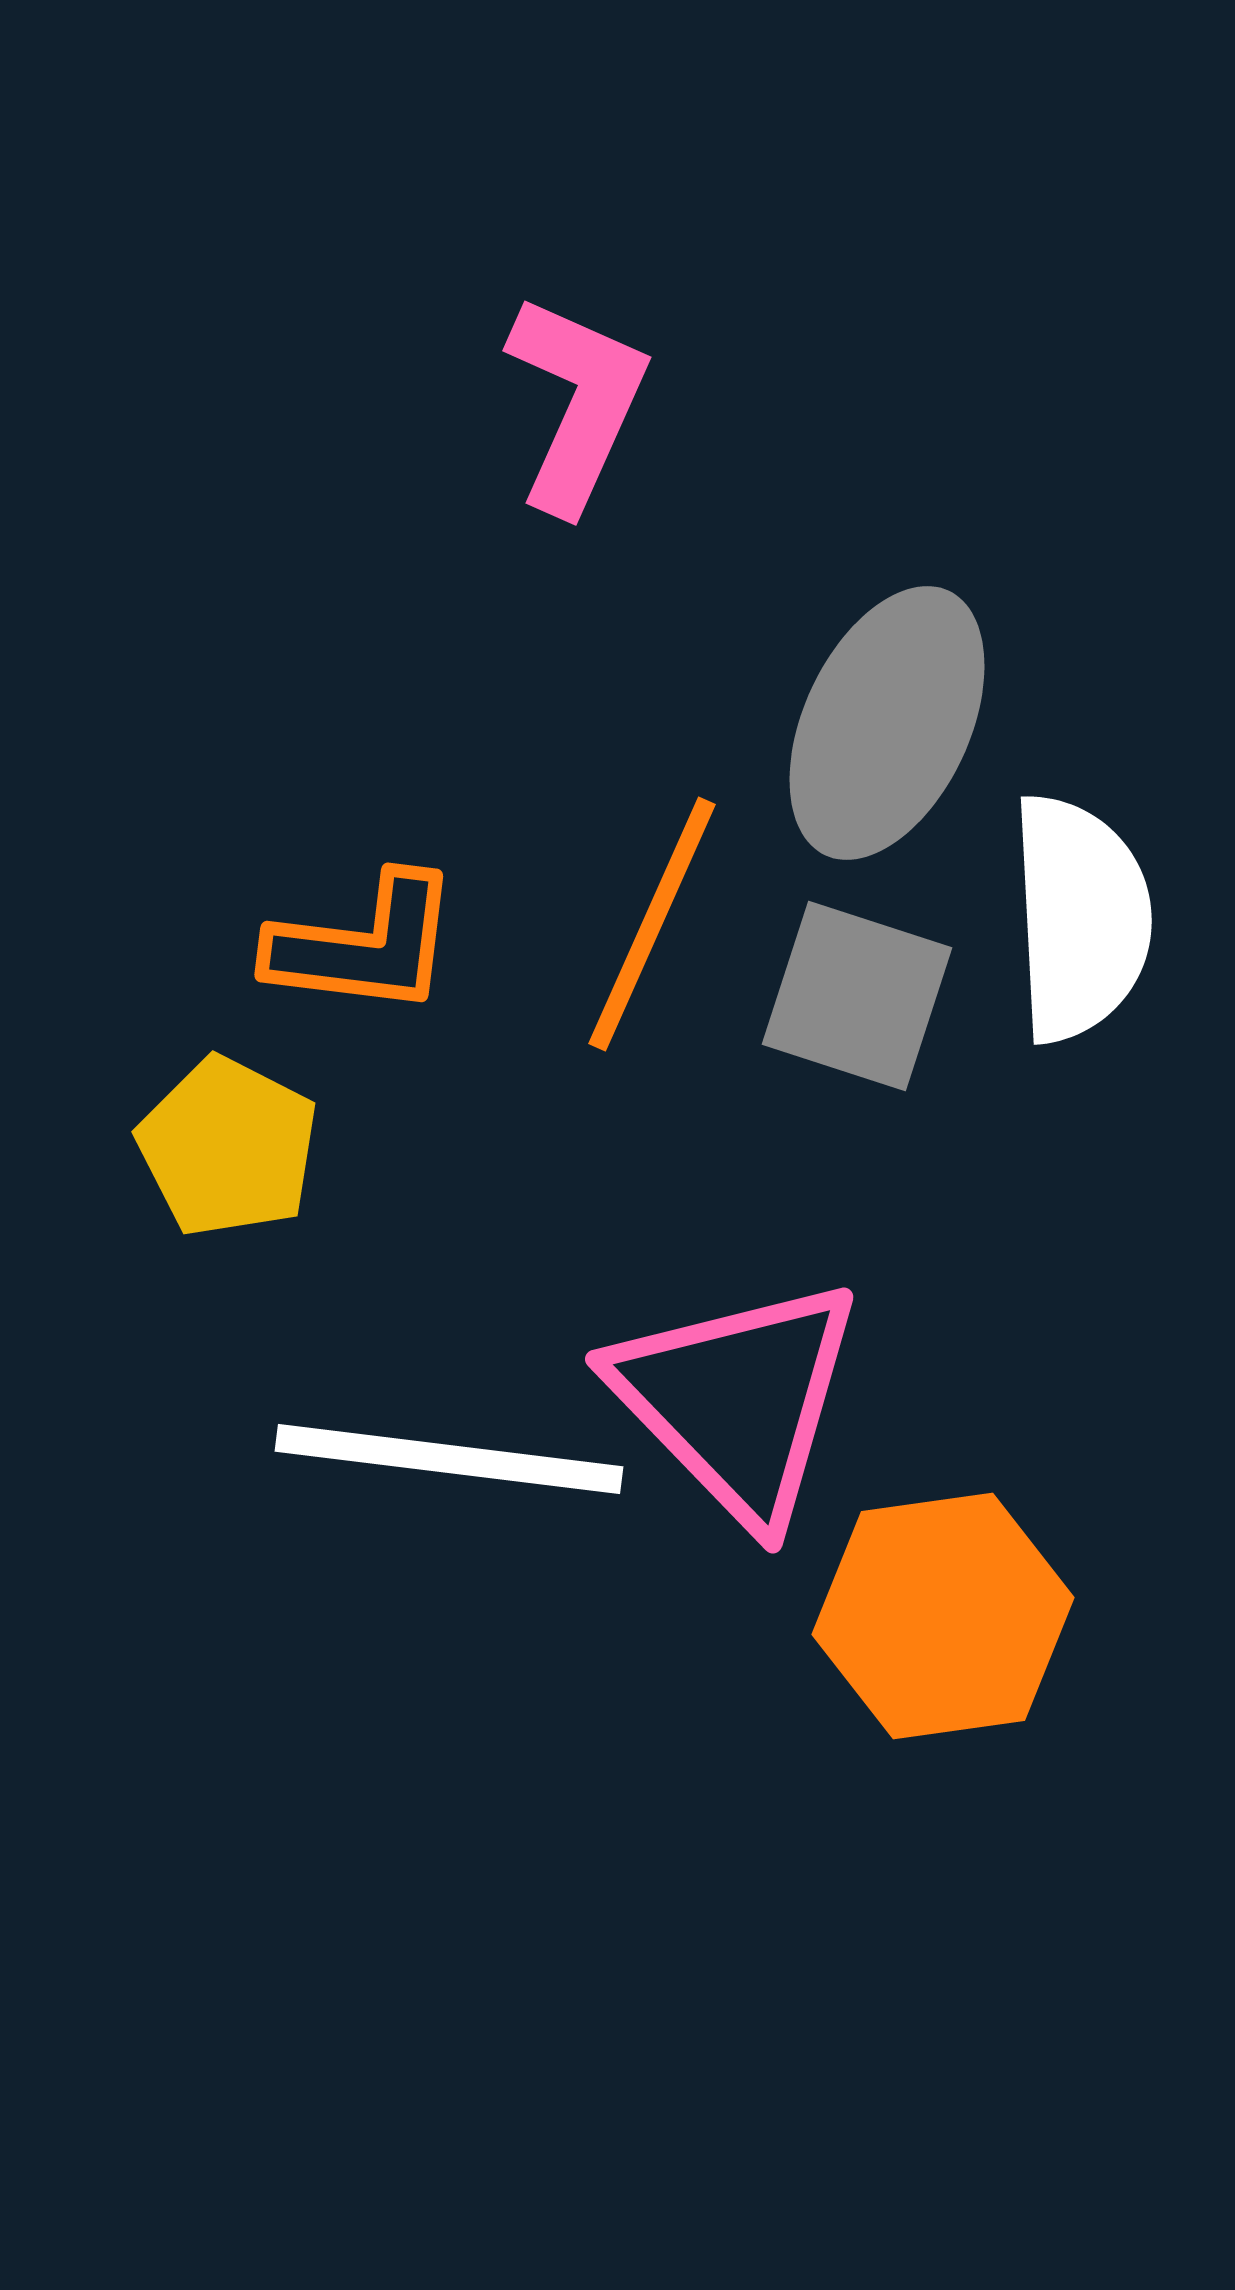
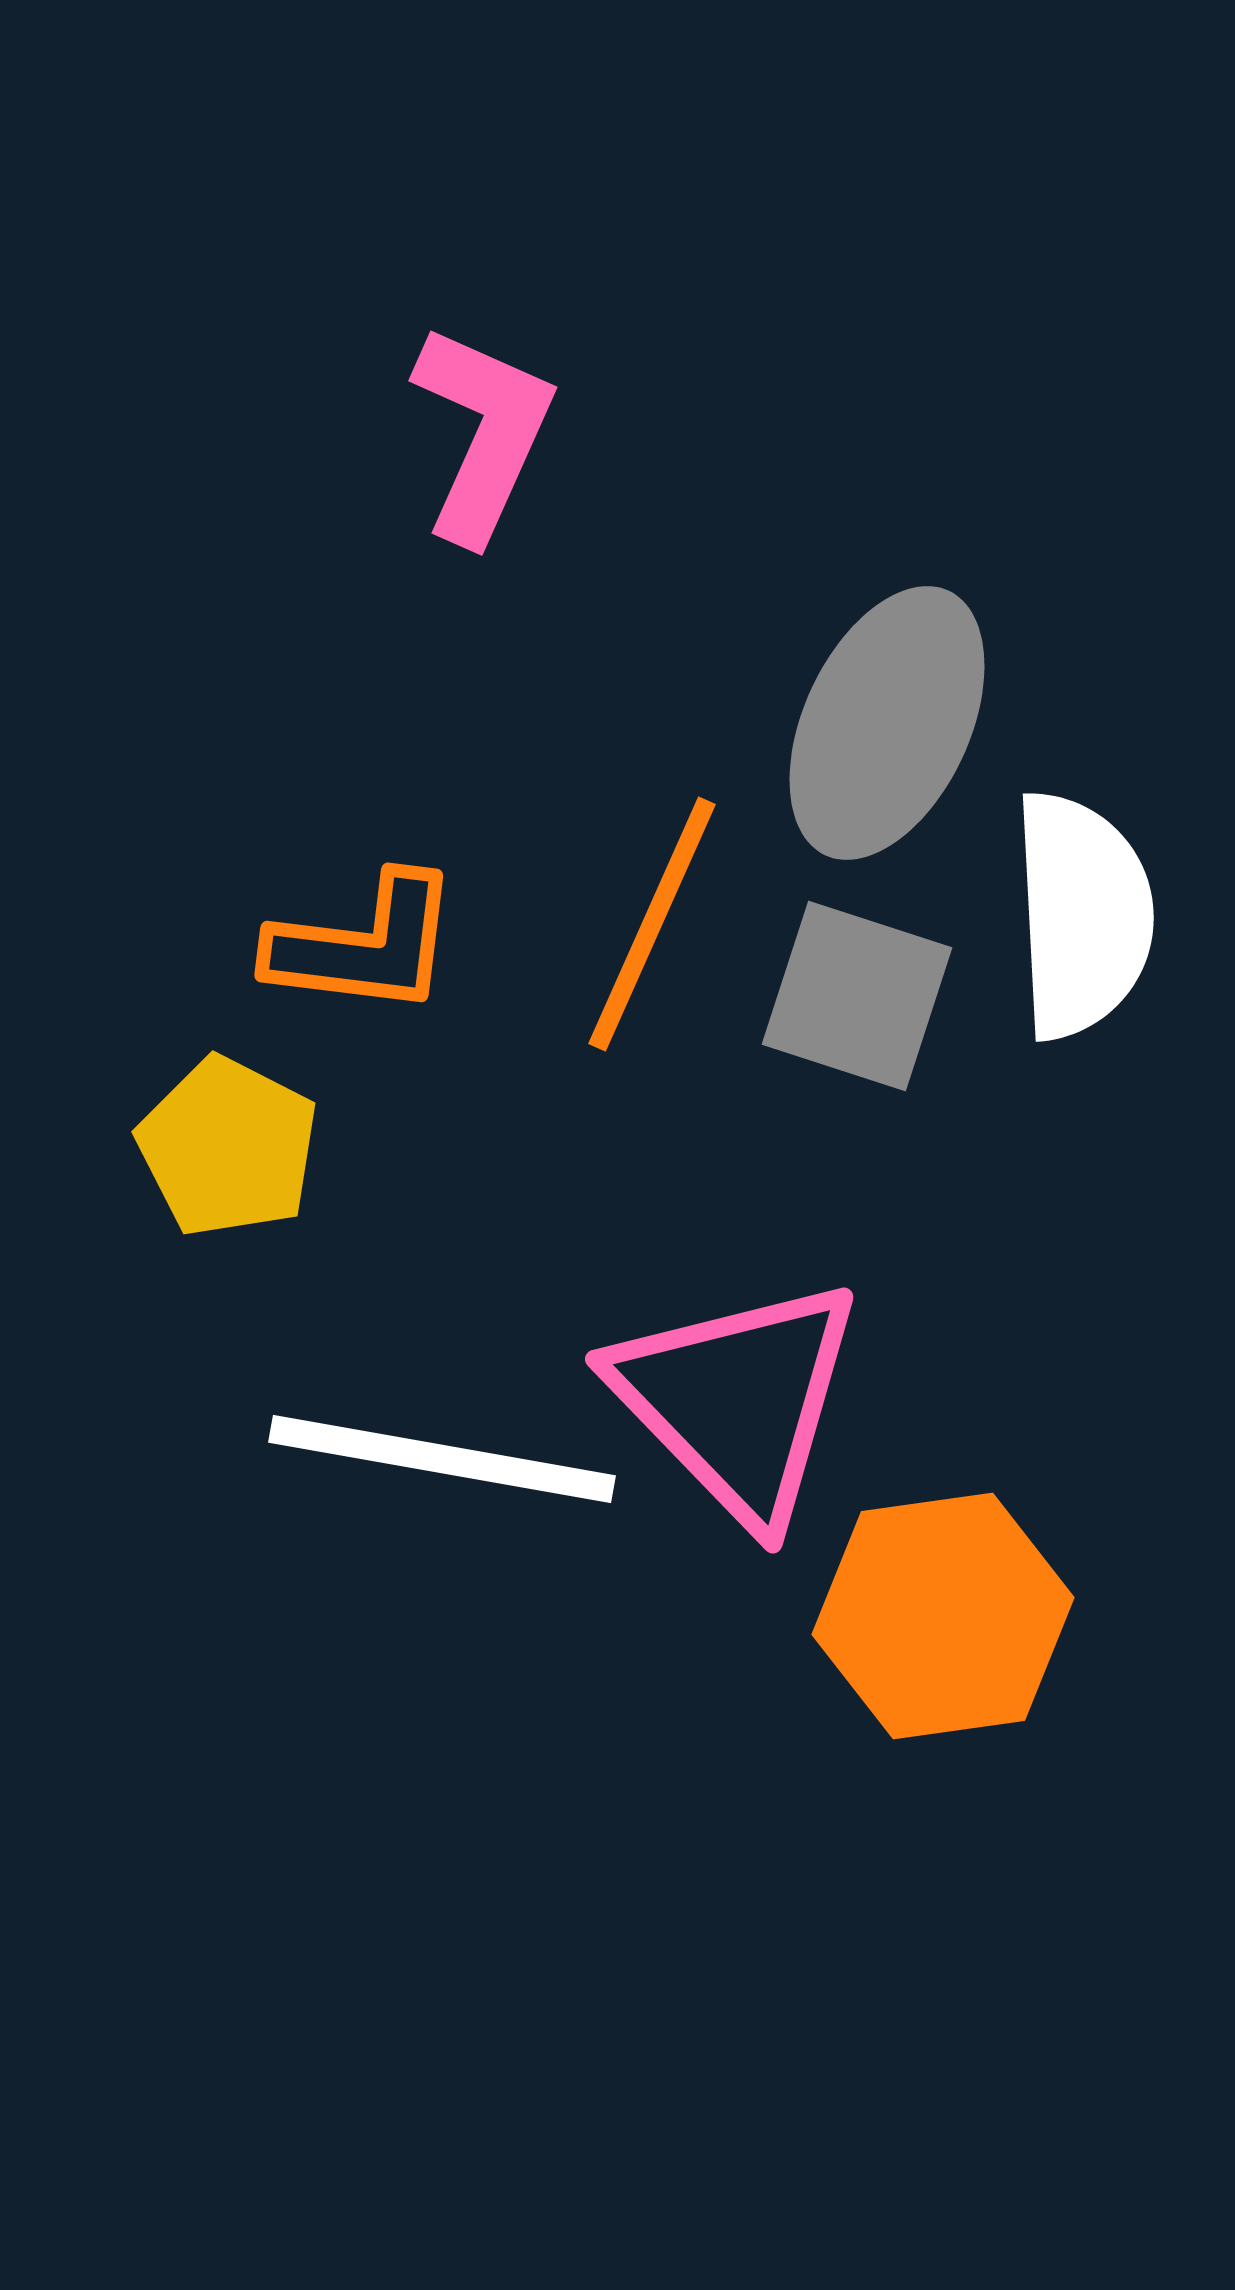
pink L-shape: moved 94 px left, 30 px down
white semicircle: moved 2 px right, 3 px up
white line: moved 7 px left; rotated 3 degrees clockwise
